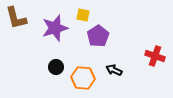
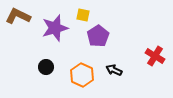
brown L-shape: moved 2 px right, 2 px up; rotated 130 degrees clockwise
red cross: rotated 12 degrees clockwise
black circle: moved 10 px left
orange hexagon: moved 1 px left, 3 px up; rotated 20 degrees clockwise
